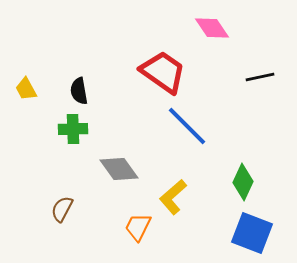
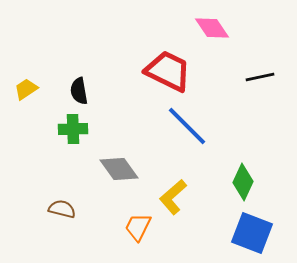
red trapezoid: moved 5 px right, 1 px up; rotated 9 degrees counterclockwise
yellow trapezoid: rotated 85 degrees clockwise
brown semicircle: rotated 76 degrees clockwise
